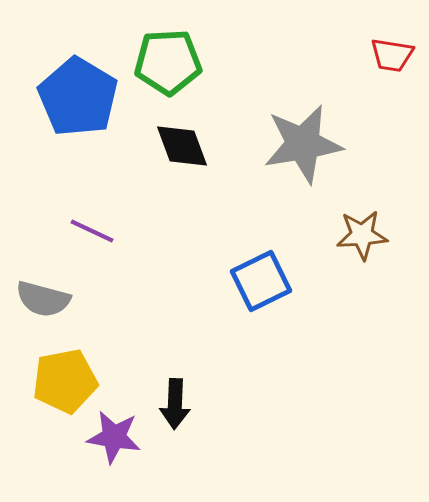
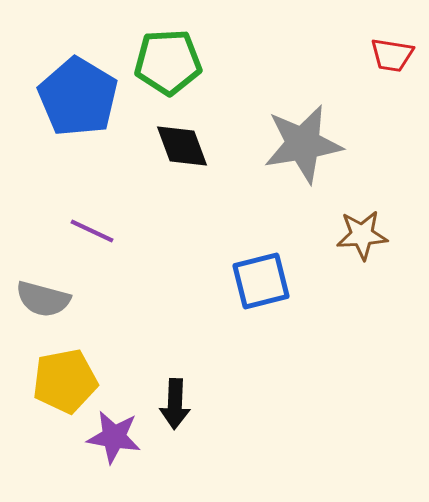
blue square: rotated 12 degrees clockwise
